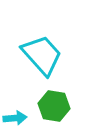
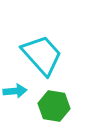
cyan arrow: moved 27 px up
